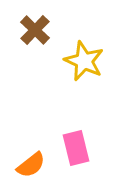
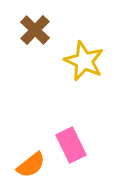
pink rectangle: moved 5 px left, 3 px up; rotated 12 degrees counterclockwise
